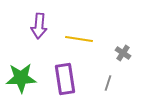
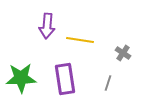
purple arrow: moved 8 px right
yellow line: moved 1 px right, 1 px down
